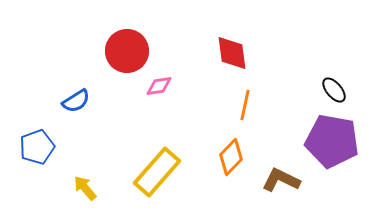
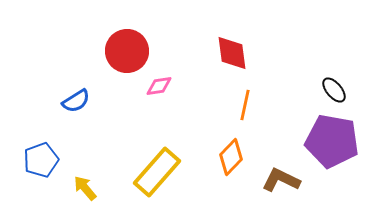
blue pentagon: moved 4 px right, 13 px down
